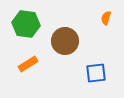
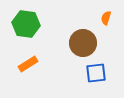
brown circle: moved 18 px right, 2 px down
